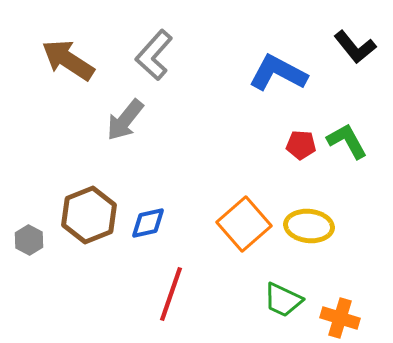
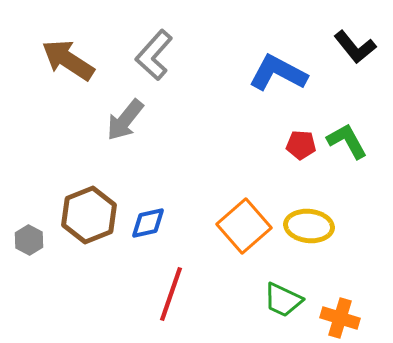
orange square: moved 2 px down
